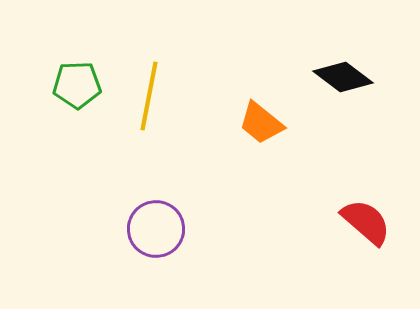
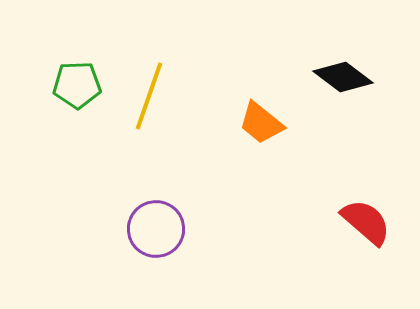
yellow line: rotated 8 degrees clockwise
